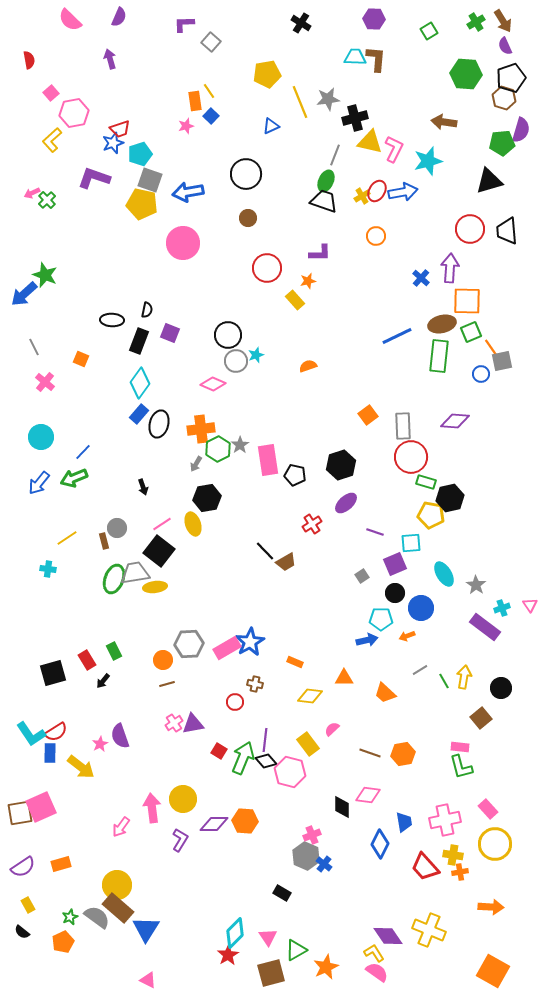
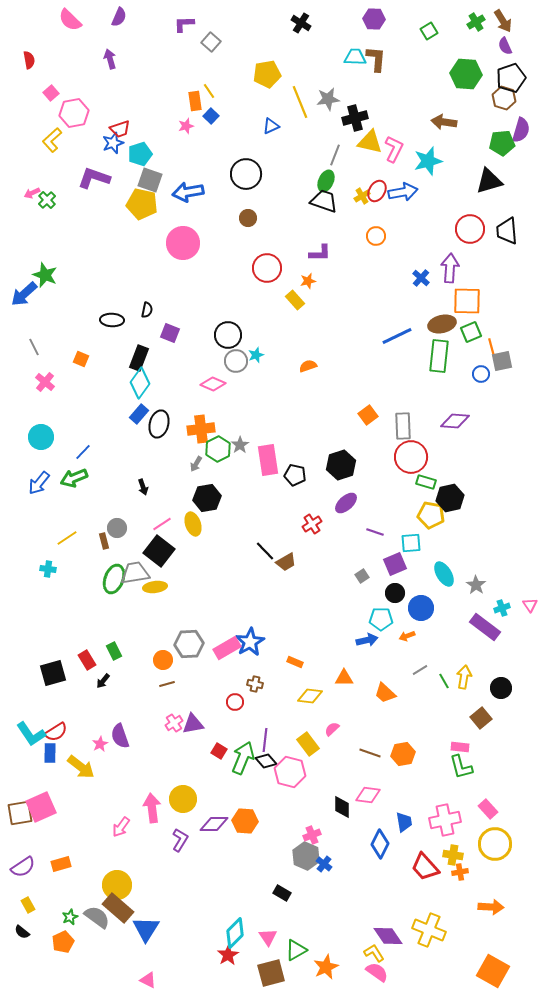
black rectangle at (139, 341): moved 17 px down
orange line at (492, 349): rotated 20 degrees clockwise
